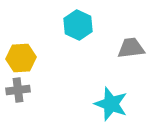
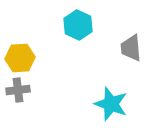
gray trapezoid: rotated 88 degrees counterclockwise
yellow hexagon: moved 1 px left
